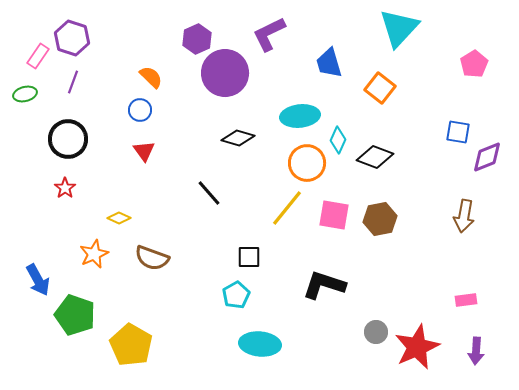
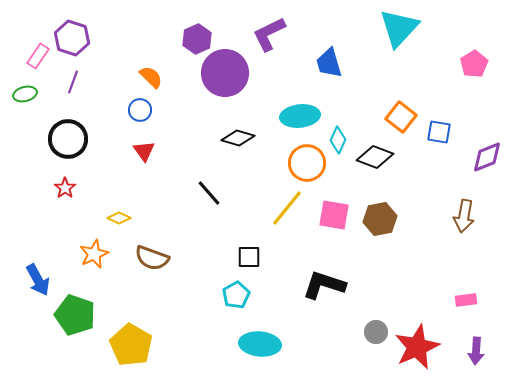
orange square at (380, 88): moved 21 px right, 29 px down
blue square at (458, 132): moved 19 px left
